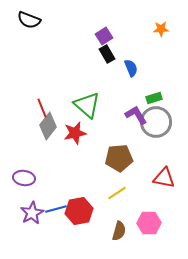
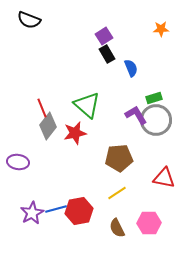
gray circle: moved 2 px up
purple ellipse: moved 6 px left, 16 px up
brown semicircle: moved 2 px left, 3 px up; rotated 138 degrees clockwise
